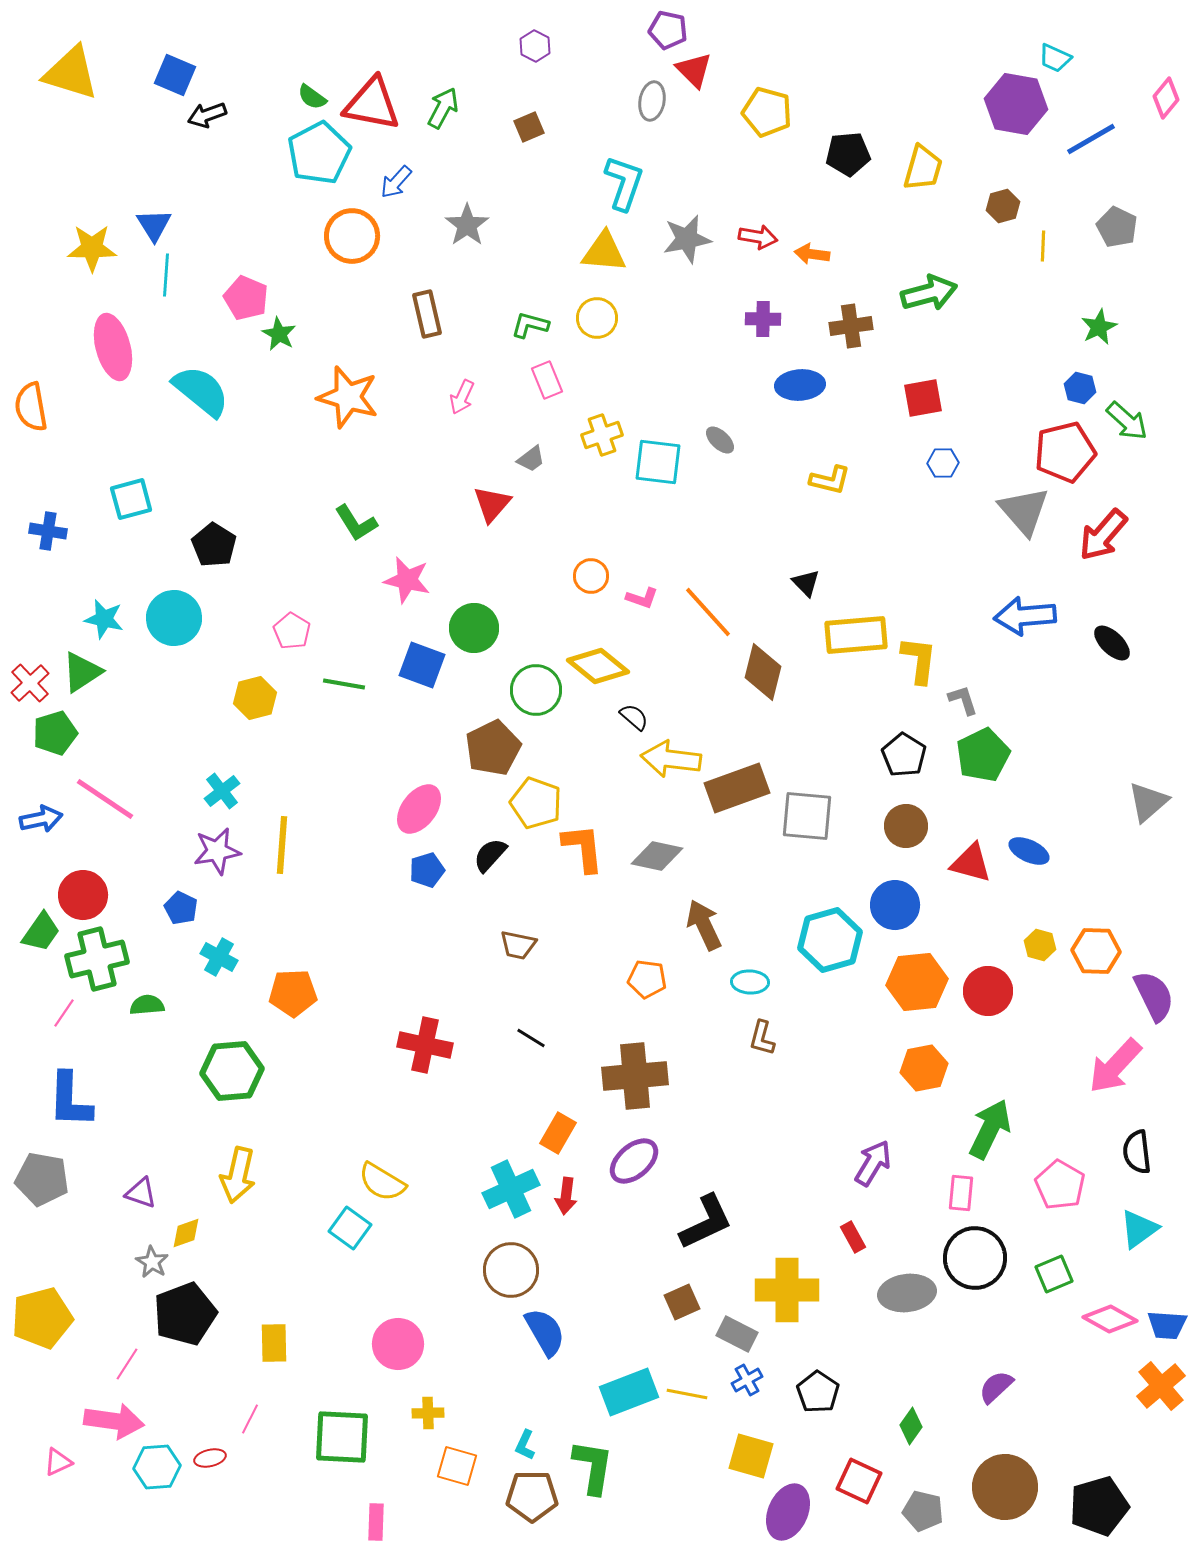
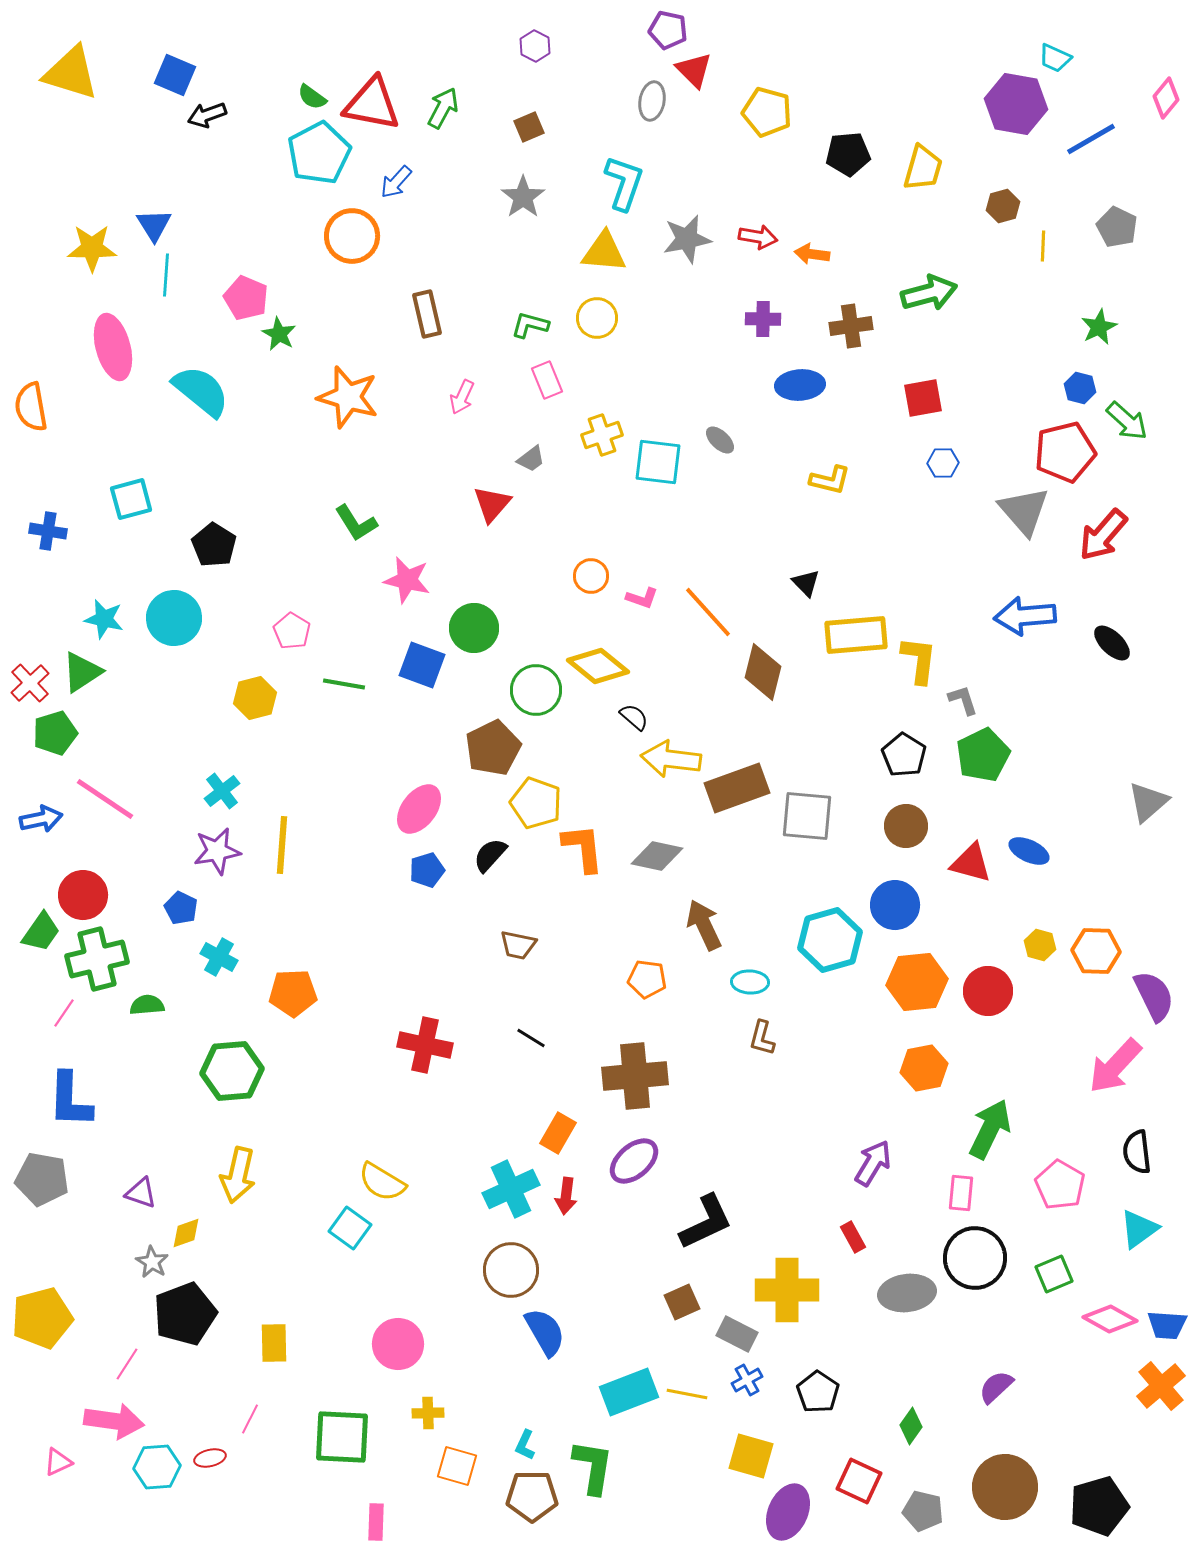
gray star at (467, 225): moved 56 px right, 28 px up
